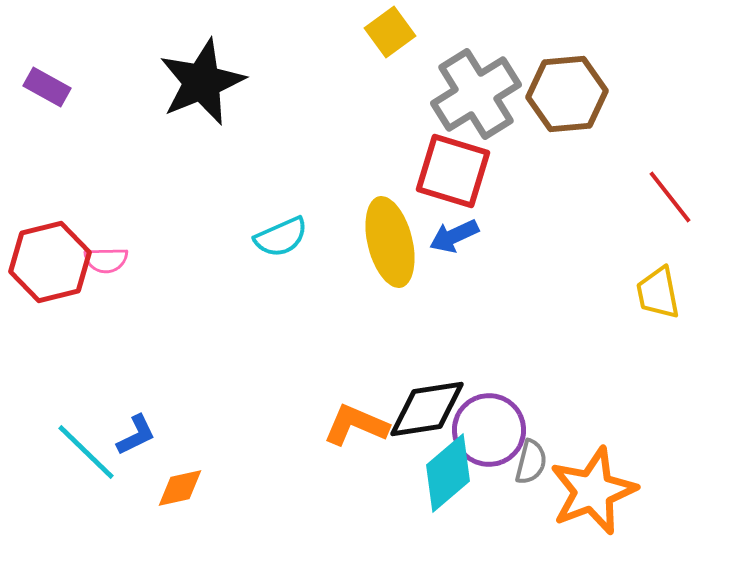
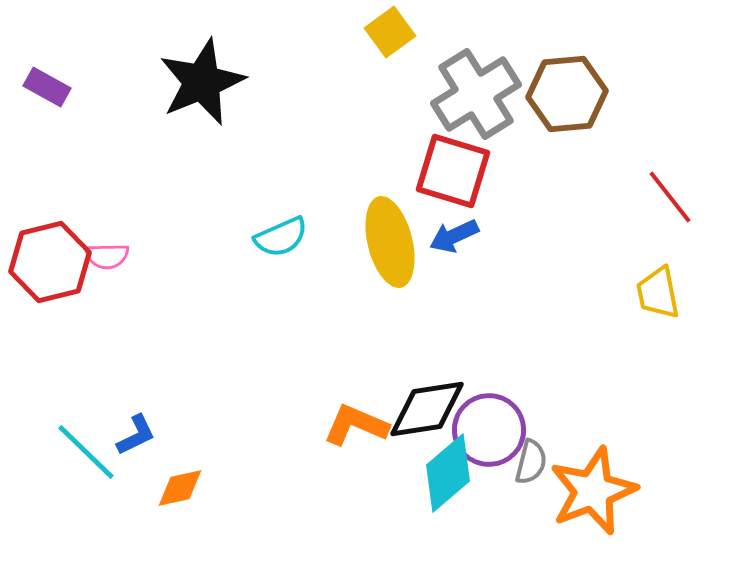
pink semicircle: moved 1 px right, 4 px up
